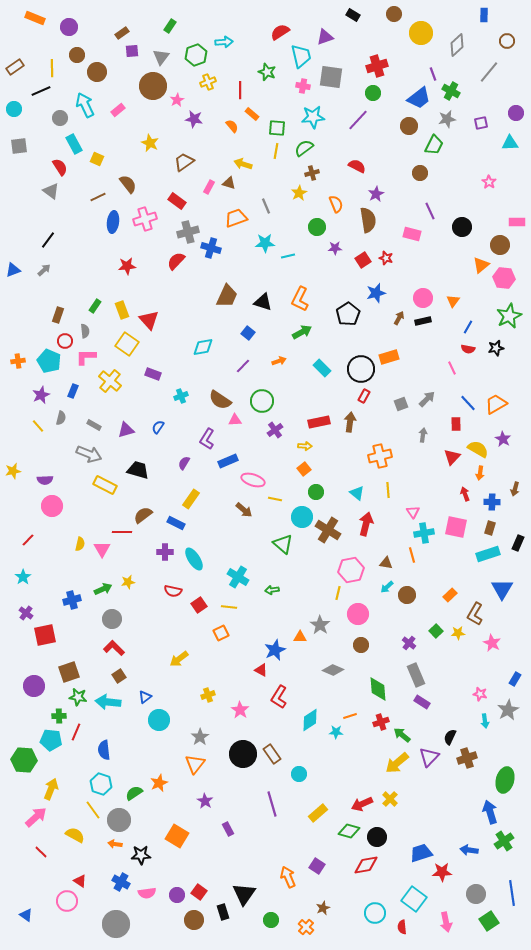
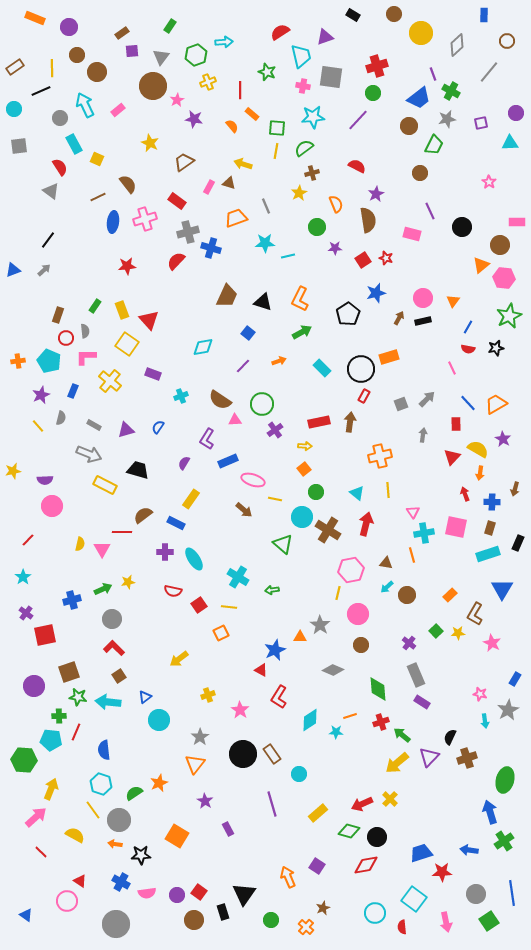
red circle at (65, 341): moved 1 px right, 3 px up
green circle at (262, 401): moved 3 px down
